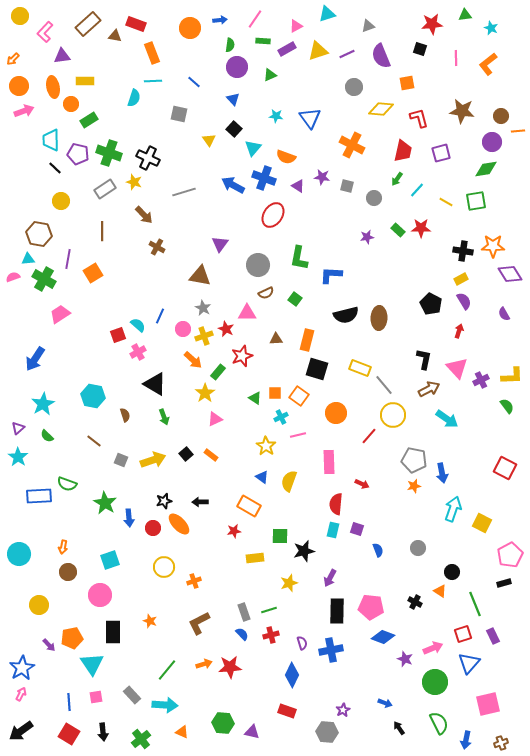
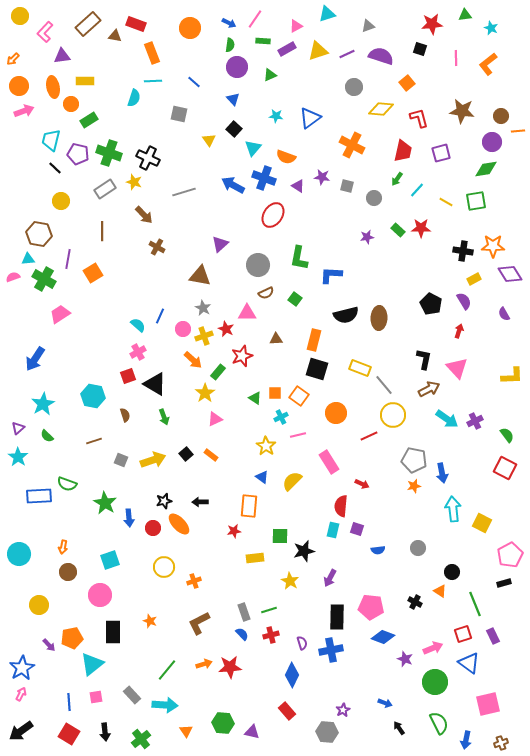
blue arrow at (220, 20): moved 9 px right, 3 px down; rotated 32 degrees clockwise
purple semicircle at (381, 56): rotated 130 degrees clockwise
orange square at (407, 83): rotated 28 degrees counterclockwise
blue triangle at (310, 118): rotated 30 degrees clockwise
cyan trapezoid at (51, 140): rotated 15 degrees clockwise
purple triangle at (220, 244): rotated 12 degrees clockwise
yellow rectangle at (461, 279): moved 13 px right
red square at (118, 335): moved 10 px right, 41 px down
orange rectangle at (307, 340): moved 7 px right
purple cross at (481, 380): moved 6 px left, 41 px down
green semicircle at (507, 406): moved 29 px down
red line at (369, 436): rotated 24 degrees clockwise
brown line at (94, 441): rotated 56 degrees counterclockwise
pink rectangle at (329, 462): rotated 30 degrees counterclockwise
yellow semicircle at (289, 481): moved 3 px right; rotated 25 degrees clockwise
red semicircle at (336, 504): moved 5 px right, 2 px down
orange rectangle at (249, 506): rotated 65 degrees clockwise
cyan arrow at (453, 509): rotated 25 degrees counterclockwise
blue semicircle at (378, 550): rotated 104 degrees clockwise
yellow star at (289, 583): moved 1 px right, 2 px up; rotated 24 degrees counterclockwise
black rectangle at (337, 611): moved 6 px down
blue triangle at (469, 663): rotated 35 degrees counterclockwise
cyan triangle at (92, 664): rotated 25 degrees clockwise
red rectangle at (287, 711): rotated 30 degrees clockwise
black arrow at (103, 732): moved 2 px right
orange triangle at (182, 732): moved 4 px right, 1 px up; rotated 32 degrees clockwise
